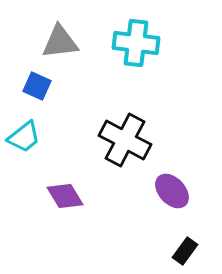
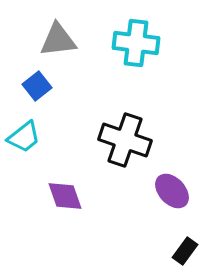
gray triangle: moved 2 px left, 2 px up
blue square: rotated 28 degrees clockwise
black cross: rotated 9 degrees counterclockwise
purple diamond: rotated 12 degrees clockwise
